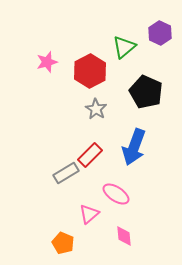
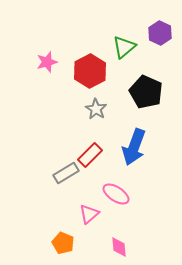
pink diamond: moved 5 px left, 11 px down
